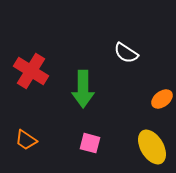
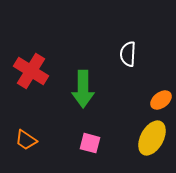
white semicircle: moved 2 px right, 1 px down; rotated 60 degrees clockwise
orange ellipse: moved 1 px left, 1 px down
yellow ellipse: moved 9 px up; rotated 60 degrees clockwise
